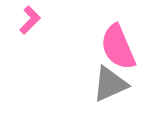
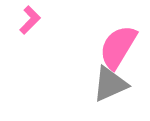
pink semicircle: rotated 54 degrees clockwise
